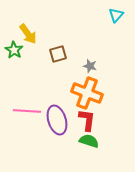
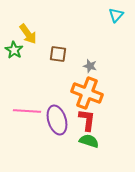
brown square: rotated 24 degrees clockwise
